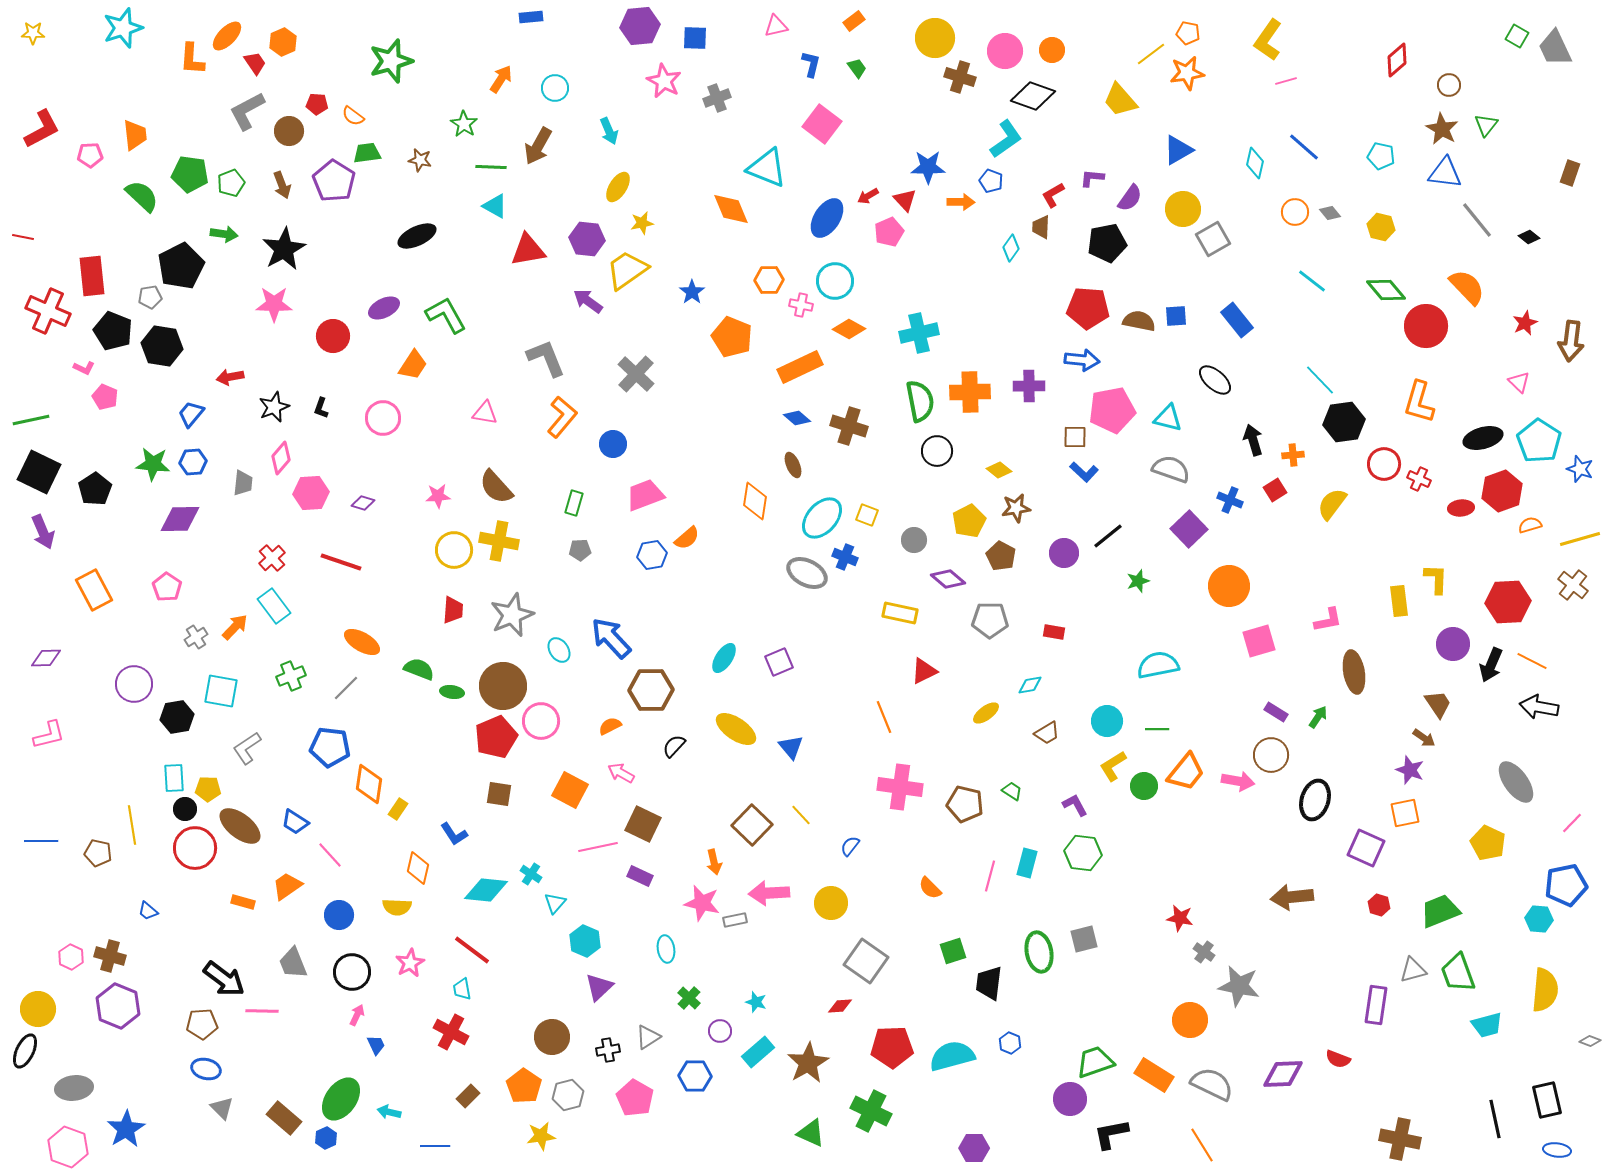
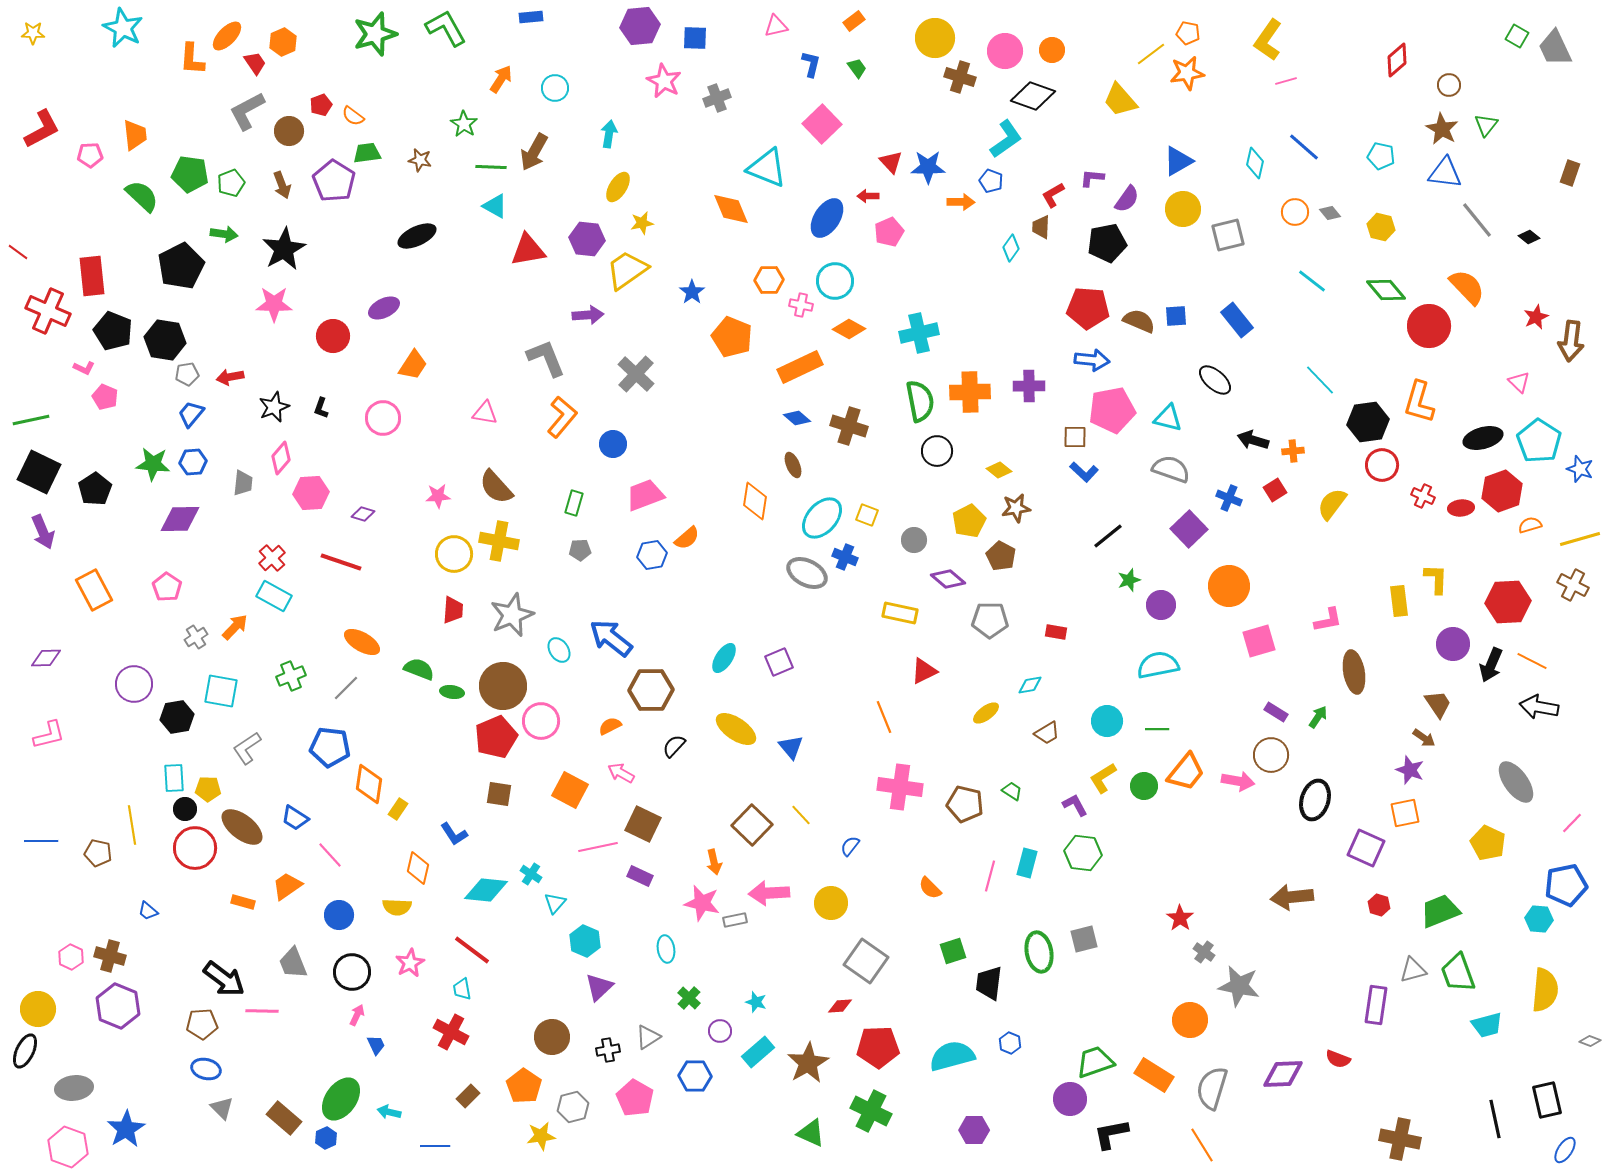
cyan star at (123, 28): rotated 27 degrees counterclockwise
green star at (391, 61): moved 16 px left, 27 px up
red pentagon at (317, 104): moved 4 px right, 1 px down; rotated 25 degrees counterclockwise
pink square at (822, 124): rotated 9 degrees clockwise
cyan arrow at (609, 131): moved 3 px down; rotated 148 degrees counterclockwise
brown arrow at (538, 146): moved 4 px left, 6 px down
blue triangle at (1178, 150): moved 11 px down
red arrow at (868, 196): rotated 30 degrees clockwise
purple semicircle at (1130, 198): moved 3 px left, 1 px down
red triangle at (905, 200): moved 14 px left, 38 px up
red line at (23, 237): moved 5 px left, 15 px down; rotated 25 degrees clockwise
gray square at (1213, 239): moved 15 px right, 4 px up; rotated 16 degrees clockwise
gray pentagon at (150, 297): moved 37 px right, 77 px down
purple arrow at (588, 301): moved 14 px down; rotated 140 degrees clockwise
green L-shape at (446, 315): moved 287 px up
brown semicircle at (1139, 321): rotated 12 degrees clockwise
red star at (1525, 323): moved 11 px right, 6 px up
red circle at (1426, 326): moved 3 px right
black hexagon at (162, 346): moved 3 px right, 6 px up
blue arrow at (1082, 360): moved 10 px right
black hexagon at (1344, 422): moved 24 px right
black arrow at (1253, 440): rotated 56 degrees counterclockwise
orange cross at (1293, 455): moved 4 px up
red circle at (1384, 464): moved 2 px left, 1 px down
red cross at (1419, 479): moved 4 px right, 17 px down
blue cross at (1230, 500): moved 1 px left, 2 px up
purple diamond at (363, 503): moved 11 px down
yellow circle at (454, 550): moved 4 px down
purple circle at (1064, 553): moved 97 px right, 52 px down
green star at (1138, 581): moved 9 px left, 1 px up
brown cross at (1573, 585): rotated 12 degrees counterclockwise
cyan rectangle at (274, 606): moved 10 px up; rotated 24 degrees counterclockwise
red rectangle at (1054, 632): moved 2 px right
blue arrow at (611, 638): rotated 9 degrees counterclockwise
yellow L-shape at (1113, 766): moved 10 px left, 12 px down
blue trapezoid at (295, 822): moved 4 px up
brown ellipse at (240, 826): moved 2 px right, 1 px down
red star at (1180, 918): rotated 24 degrees clockwise
red pentagon at (892, 1047): moved 14 px left
gray semicircle at (1212, 1084): moved 4 px down; rotated 99 degrees counterclockwise
gray hexagon at (568, 1095): moved 5 px right, 12 px down
purple hexagon at (974, 1148): moved 18 px up
blue ellipse at (1557, 1150): moved 8 px right; rotated 64 degrees counterclockwise
